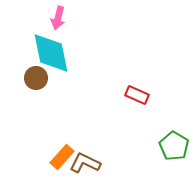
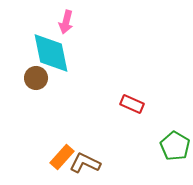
pink arrow: moved 8 px right, 4 px down
red rectangle: moved 5 px left, 9 px down
green pentagon: moved 1 px right
